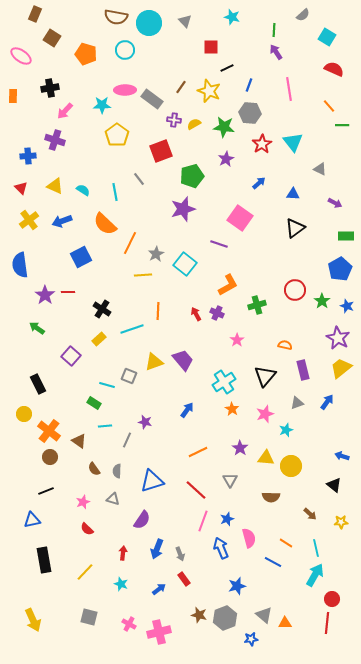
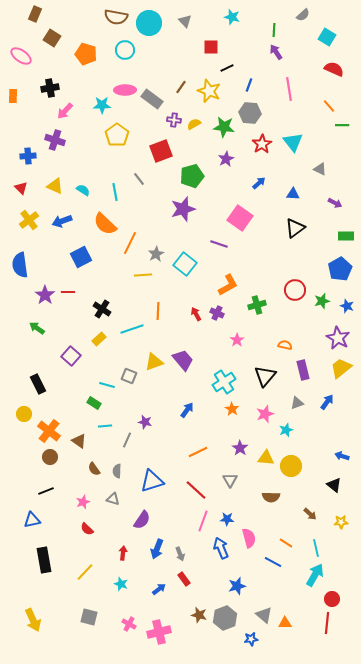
green star at (322, 301): rotated 21 degrees clockwise
blue star at (227, 519): rotated 24 degrees clockwise
